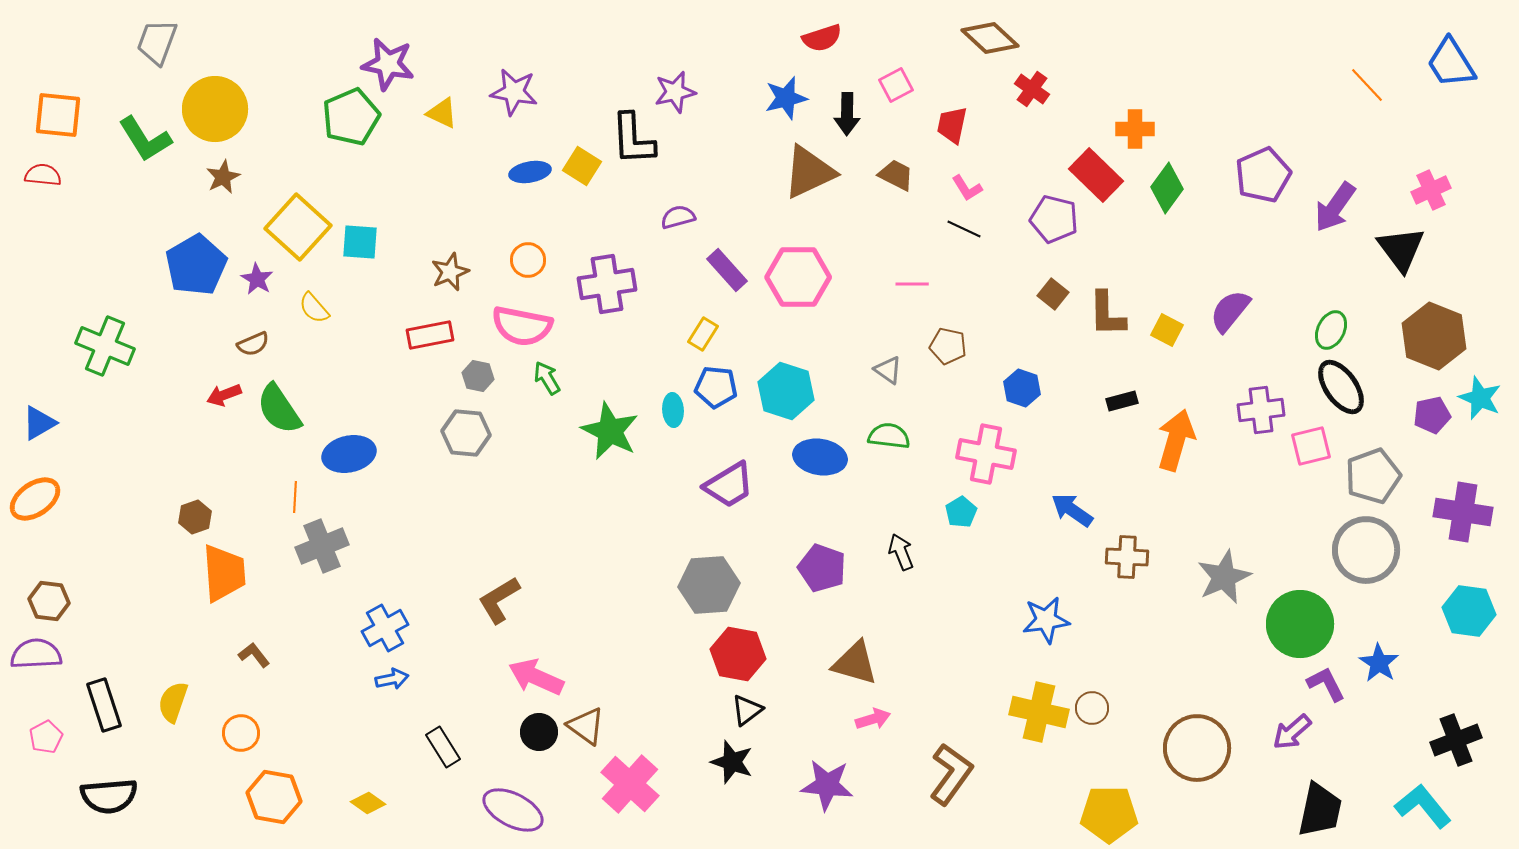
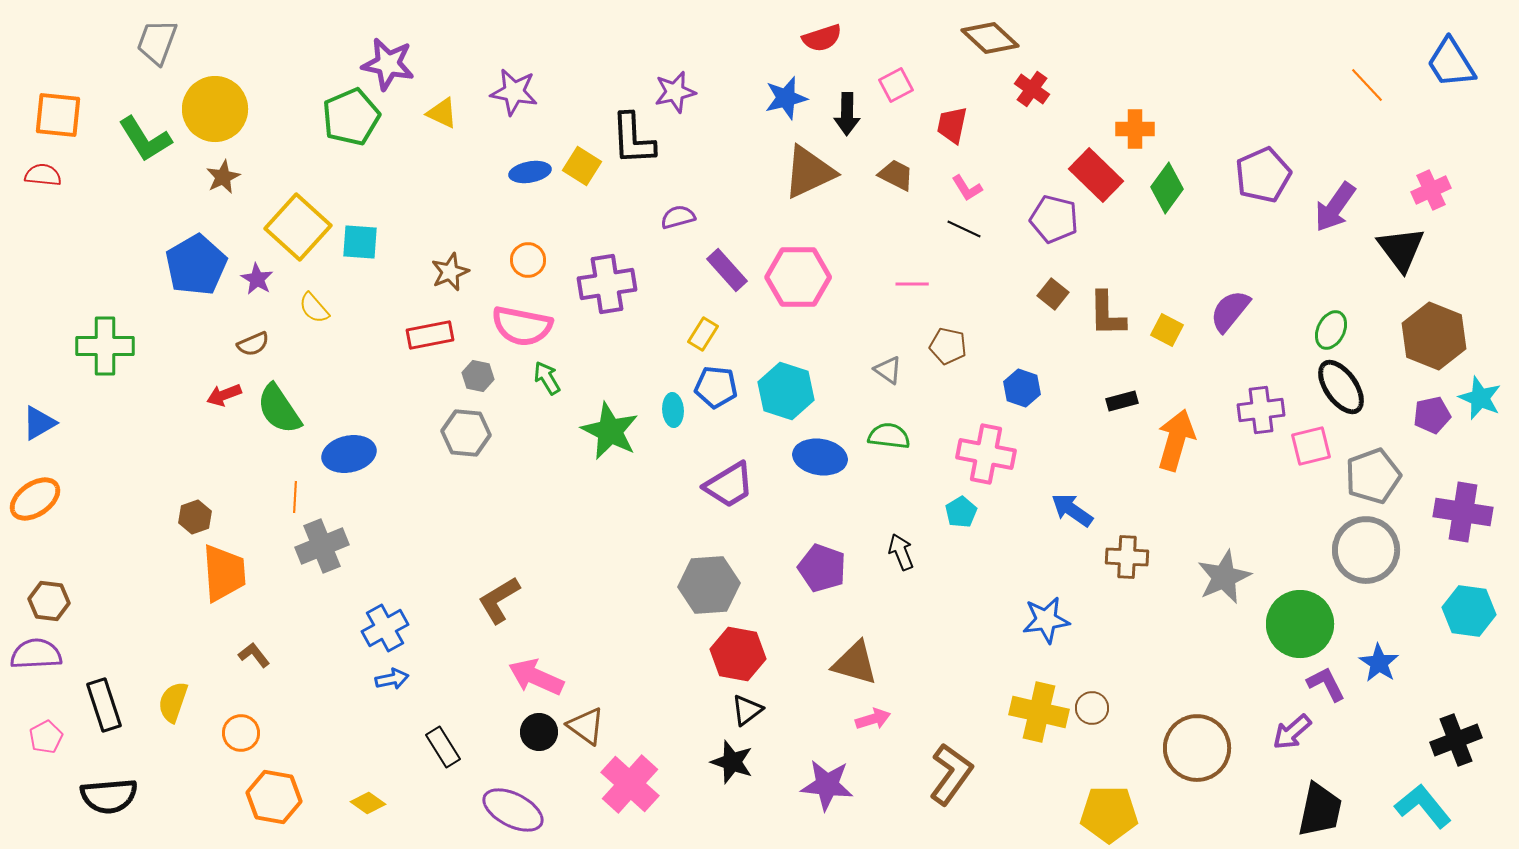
green cross at (105, 346): rotated 22 degrees counterclockwise
